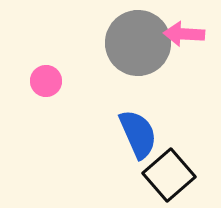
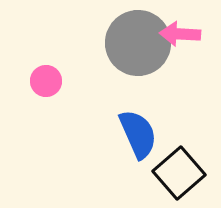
pink arrow: moved 4 px left
black square: moved 10 px right, 2 px up
